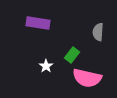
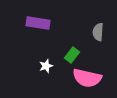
white star: rotated 16 degrees clockwise
